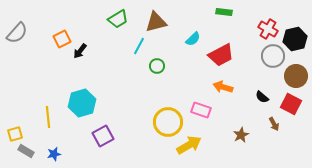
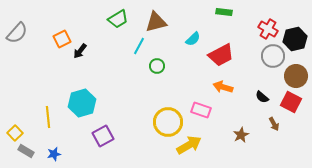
red square: moved 2 px up
yellow square: moved 1 px up; rotated 28 degrees counterclockwise
